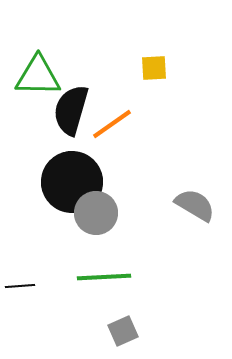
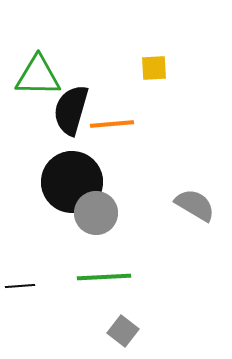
orange line: rotated 30 degrees clockwise
gray square: rotated 28 degrees counterclockwise
